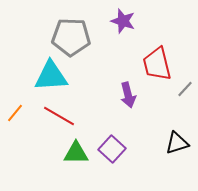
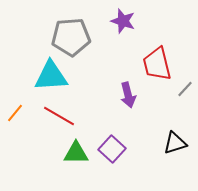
gray pentagon: rotated 6 degrees counterclockwise
black triangle: moved 2 px left
